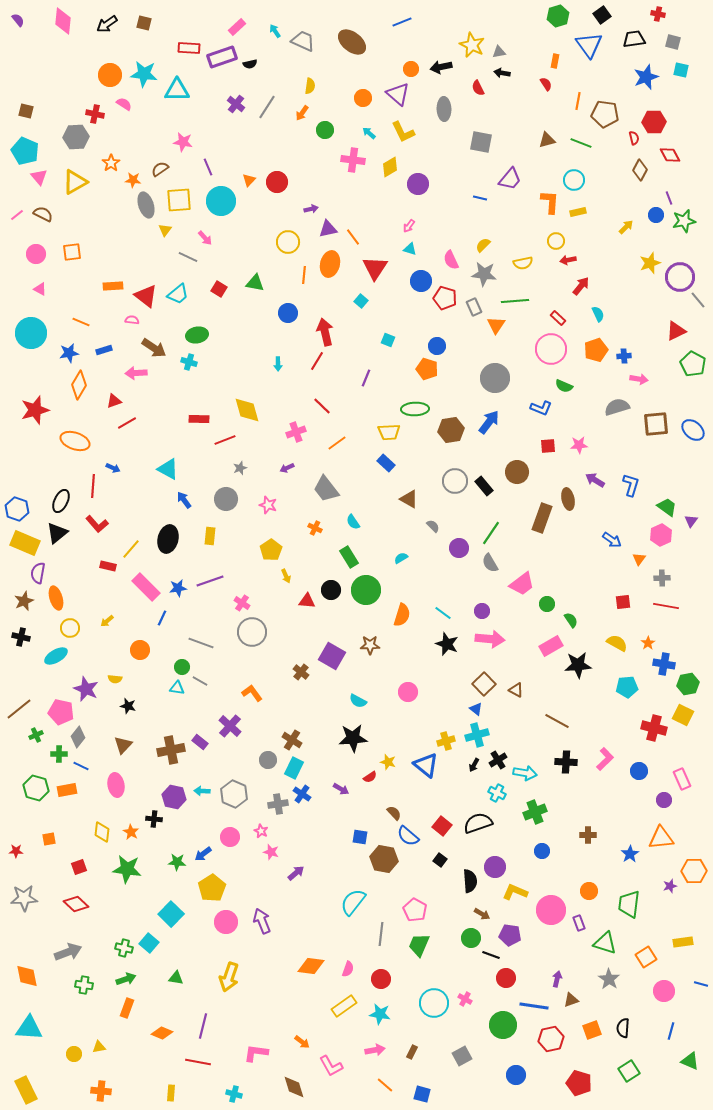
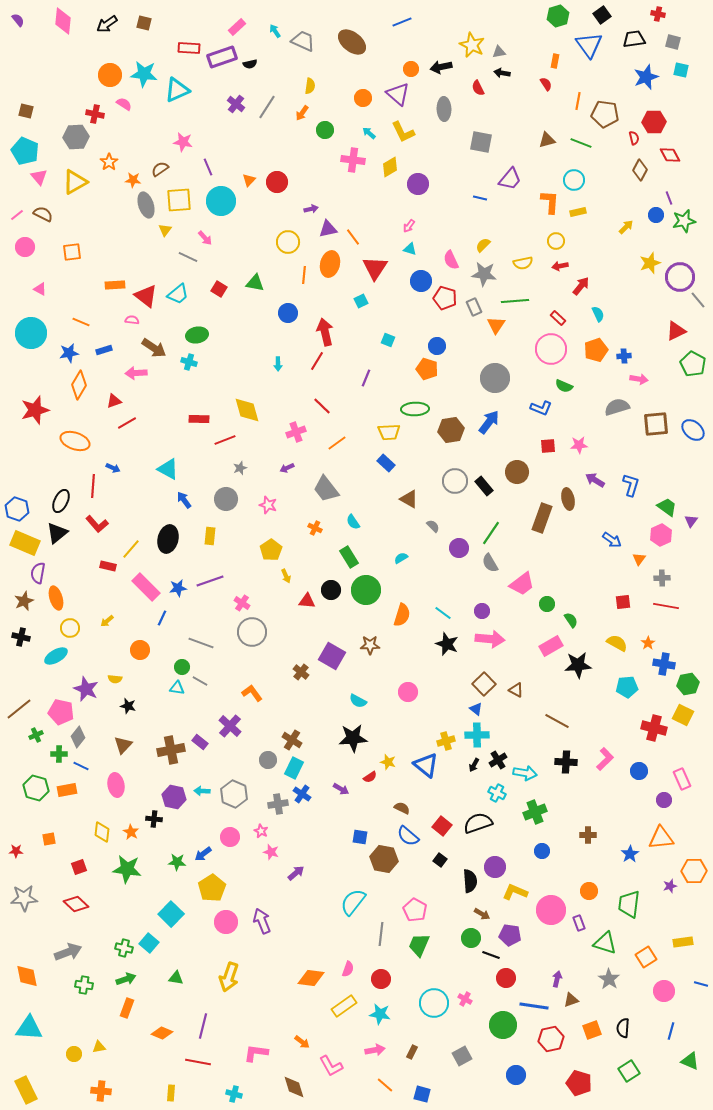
cyan triangle at (177, 90): rotated 24 degrees counterclockwise
orange star at (111, 163): moved 2 px left, 1 px up
pink circle at (36, 254): moved 11 px left, 7 px up
red arrow at (568, 260): moved 8 px left, 6 px down
orange rectangle at (113, 286): moved 2 px right, 1 px up
cyan square at (361, 301): rotated 24 degrees clockwise
cyan cross at (477, 735): rotated 15 degrees clockwise
brown semicircle at (394, 813): moved 8 px right, 5 px up; rotated 21 degrees counterclockwise
orange diamond at (311, 966): moved 12 px down
